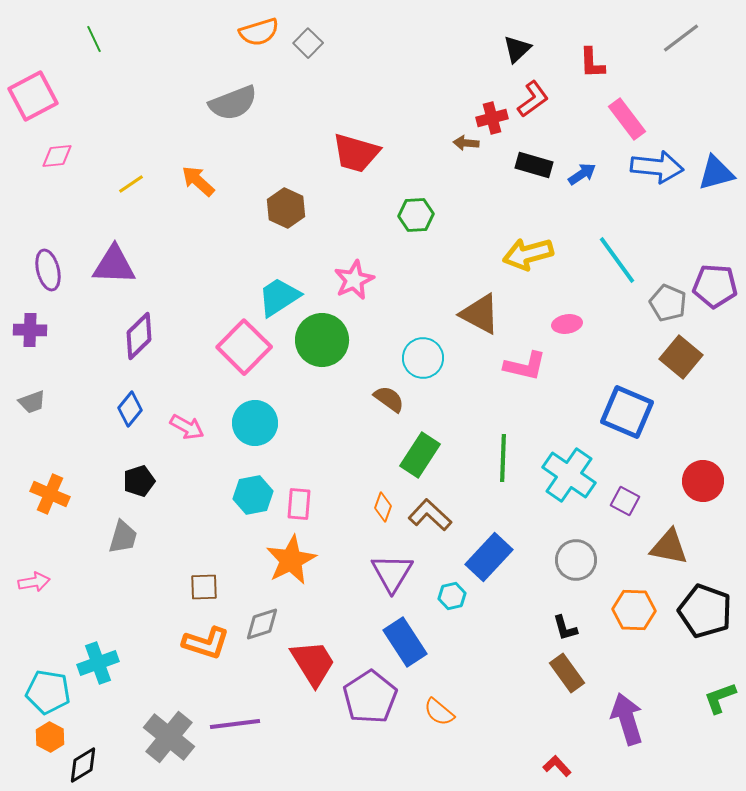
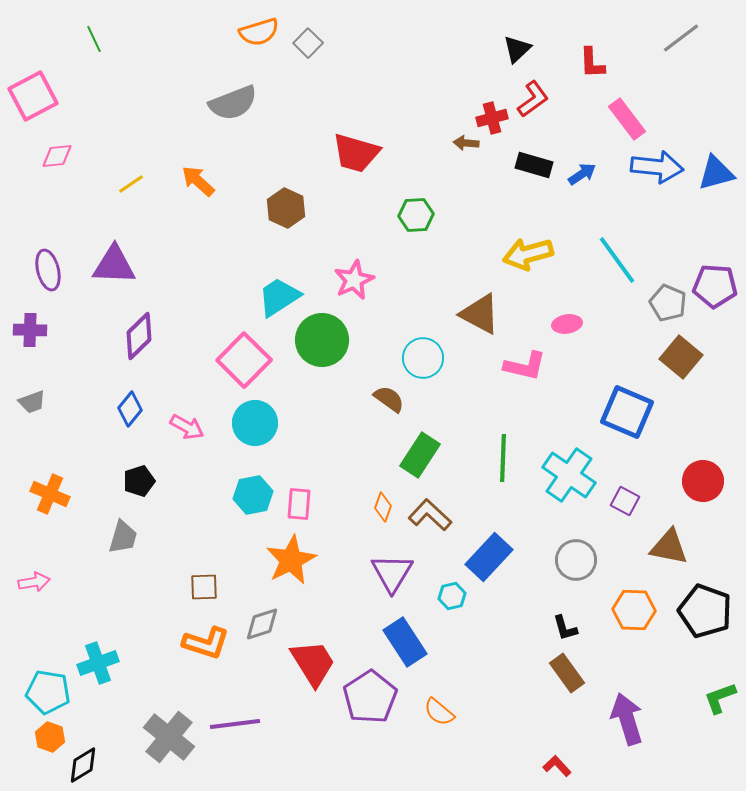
pink square at (244, 347): moved 13 px down
orange hexagon at (50, 737): rotated 8 degrees counterclockwise
